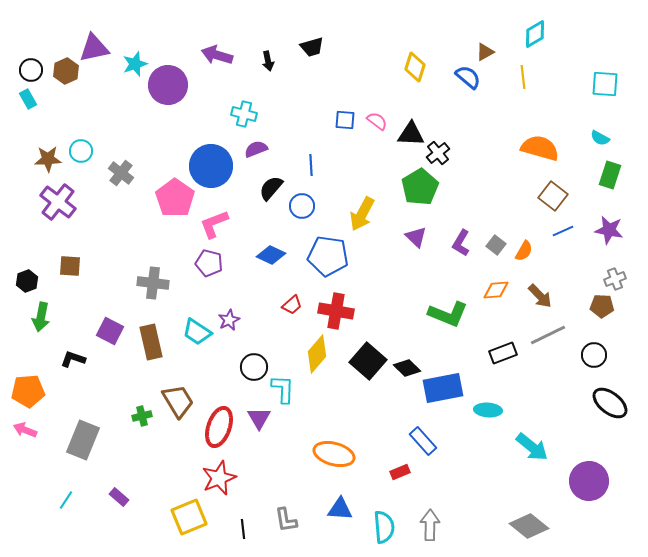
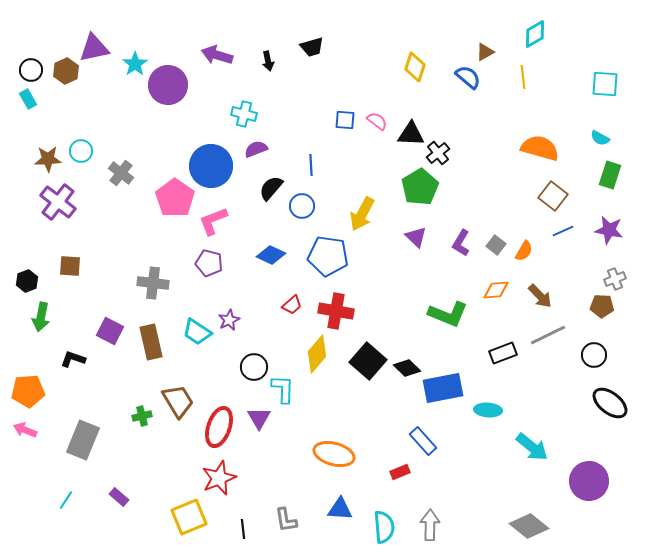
cyan star at (135, 64): rotated 15 degrees counterclockwise
pink L-shape at (214, 224): moved 1 px left, 3 px up
